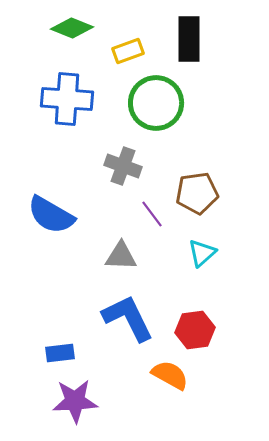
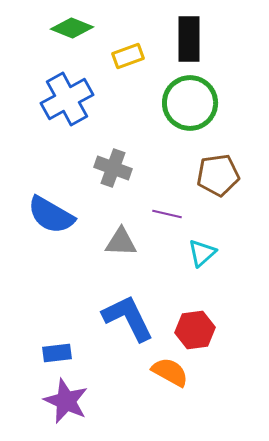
yellow rectangle: moved 5 px down
blue cross: rotated 33 degrees counterclockwise
green circle: moved 34 px right
gray cross: moved 10 px left, 2 px down
brown pentagon: moved 21 px right, 18 px up
purple line: moved 15 px right; rotated 40 degrees counterclockwise
gray triangle: moved 14 px up
blue rectangle: moved 3 px left
orange semicircle: moved 3 px up
purple star: moved 9 px left; rotated 27 degrees clockwise
